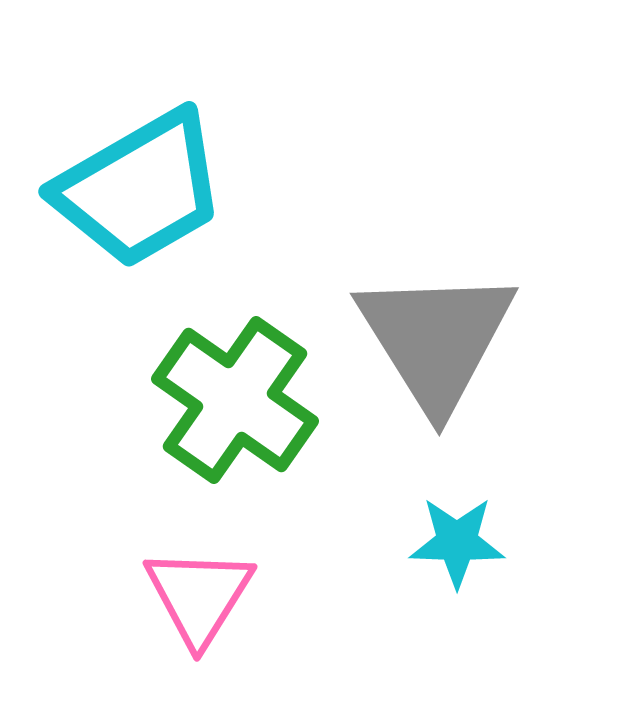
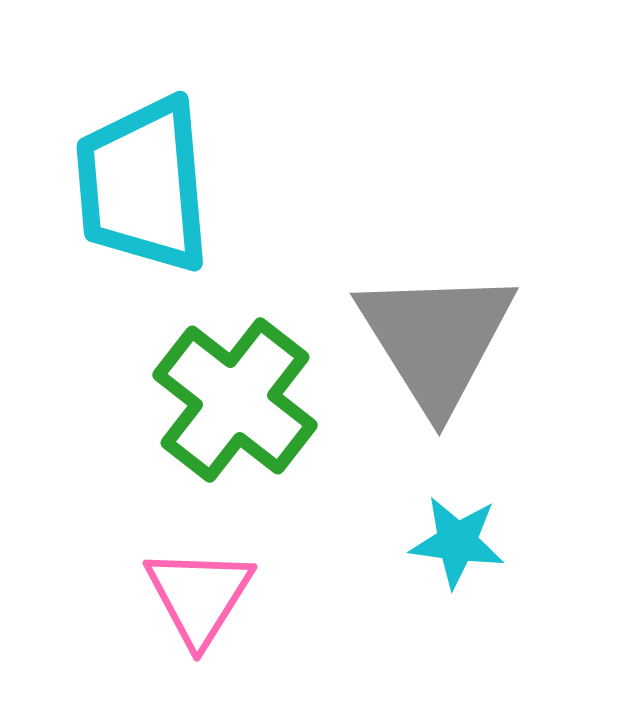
cyan trapezoid: moved 3 px right, 4 px up; rotated 115 degrees clockwise
green cross: rotated 3 degrees clockwise
cyan star: rotated 6 degrees clockwise
